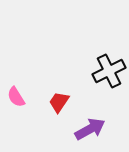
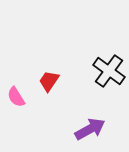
black cross: rotated 28 degrees counterclockwise
red trapezoid: moved 10 px left, 21 px up
